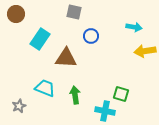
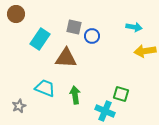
gray square: moved 15 px down
blue circle: moved 1 px right
cyan cross: rotated 12 degrees clockwise
